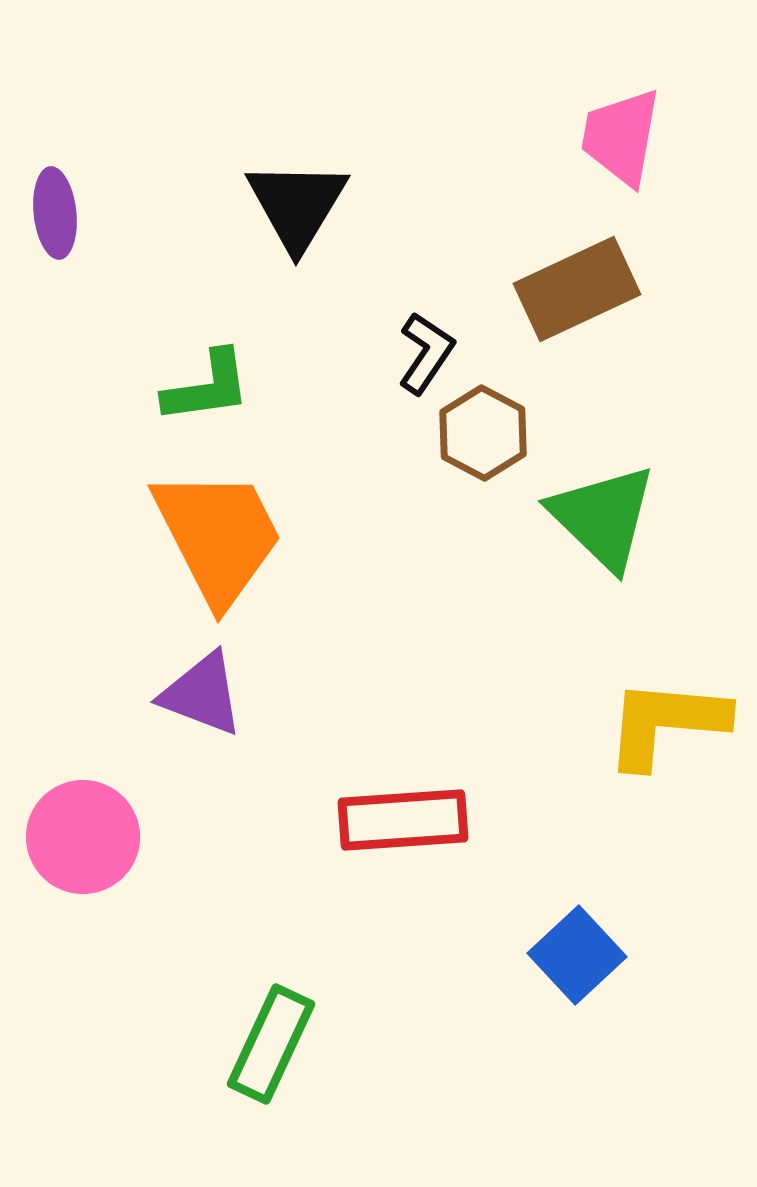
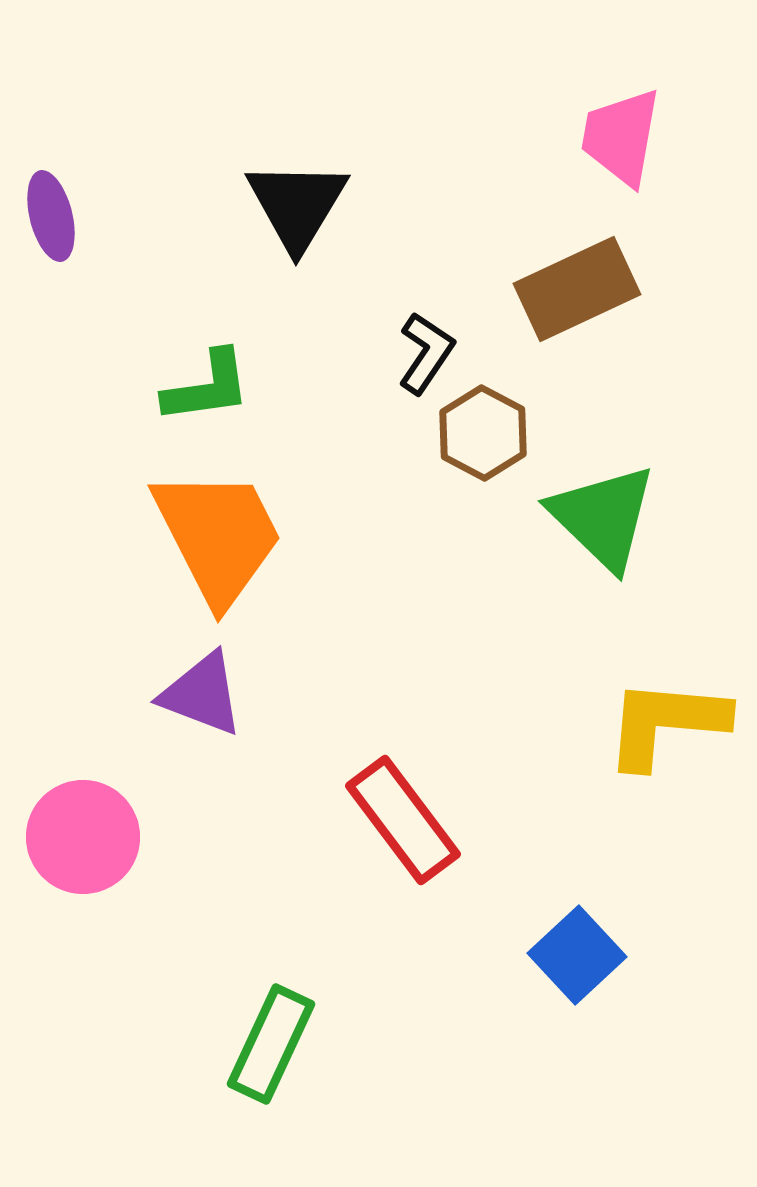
purple ellipse: moved 4 px left, 3 px down; rotated 8 degrees counterclockwise
red rectangle: rotated 57 degrees clockwise
